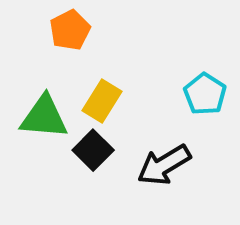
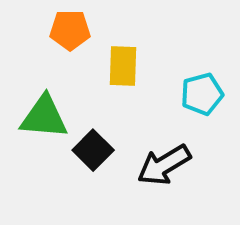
orange pentagon: rotated 27 degrees clockwise
cyan pentagon: moved 3 px left; rotated 24 degrees clockwise
yellow rectangle: moved 21 px right, 35 px up; rotated 30 degrees counterclockwise
